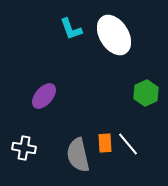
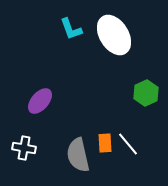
purple ellipse: moved 4 px left, 5 px down
